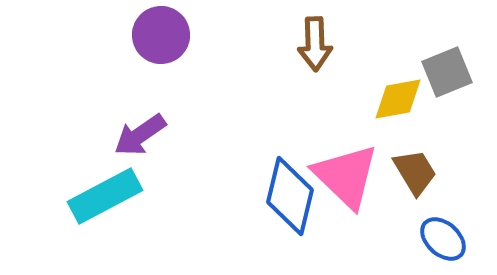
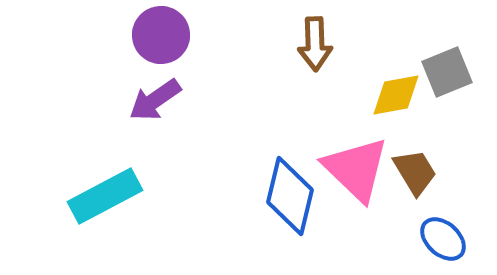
yellow diamond: moved 2 px left, 4 px up
purple arrow: moved 15 px right, 35 px up
pink triangle: moved 10 px right, 7 px up
